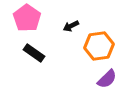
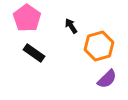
black arrow: rotated 84 degrees clockwise
orange hexagon: rotated 8 degrees counterclockwise
